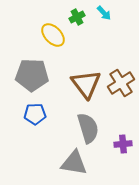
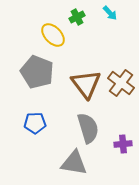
cyan arrow: moved 6 px right
gray pentagon: moved 5 px right, 3 px up; rotated 20 degrees clockwise
brown cross: rotated 20 degrees counterclockwise
blue pentagon: moved 9 px down
